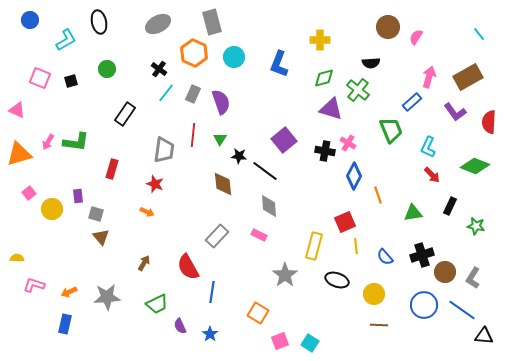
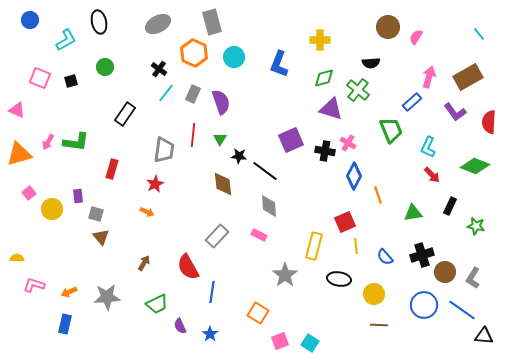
green circle at (107, 69): moved 2 px left, 2 px up
purple square at (284, 140): moved 7 px right; rotated 15 degrees clockwise
red star at (155, 184): rotated 24 degrees clockwise
black ellipse at (337, 280): moved 2 px right, 1 px up; rotated 10 degrees counterclockwise
